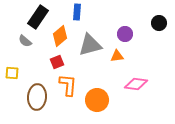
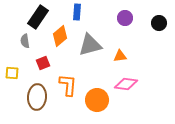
purple circle: moved 16 px up
gray semicircle: rotated 40 degrees clockwise
orange triangle: moved 3 px right
red square: moved 14 px left, 1 px down
pink diamond: moved 10 px left
